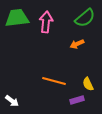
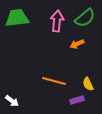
pink arrow: moved 11 px right, 1 px up
